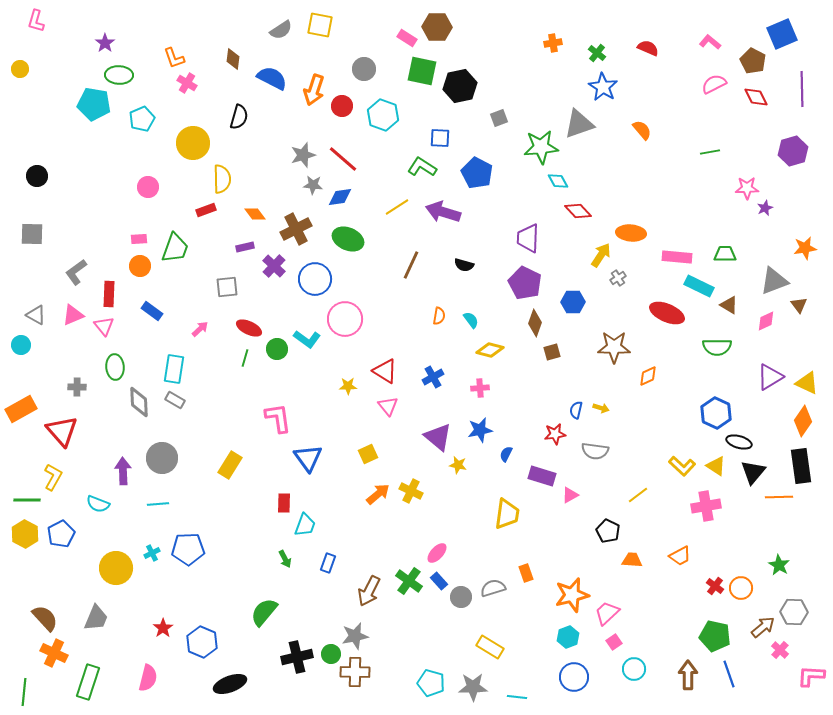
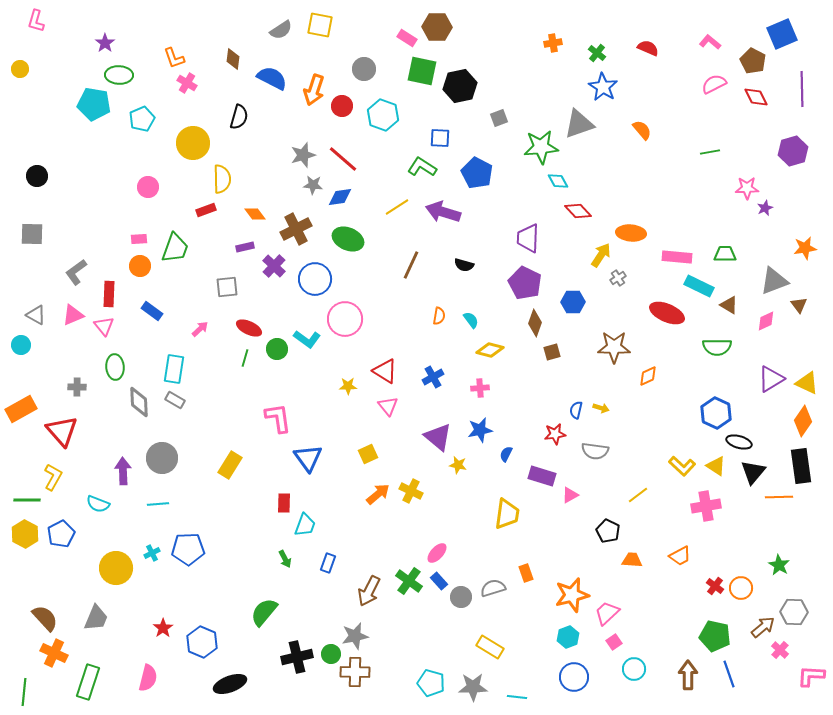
purple triangle at (770, 377): moved 1 px right, 2 px down
